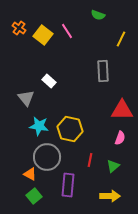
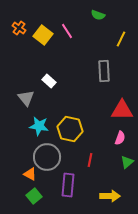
gray rectangle: moved 1 px right
green triangle: moved 14 px right, 4 px up
